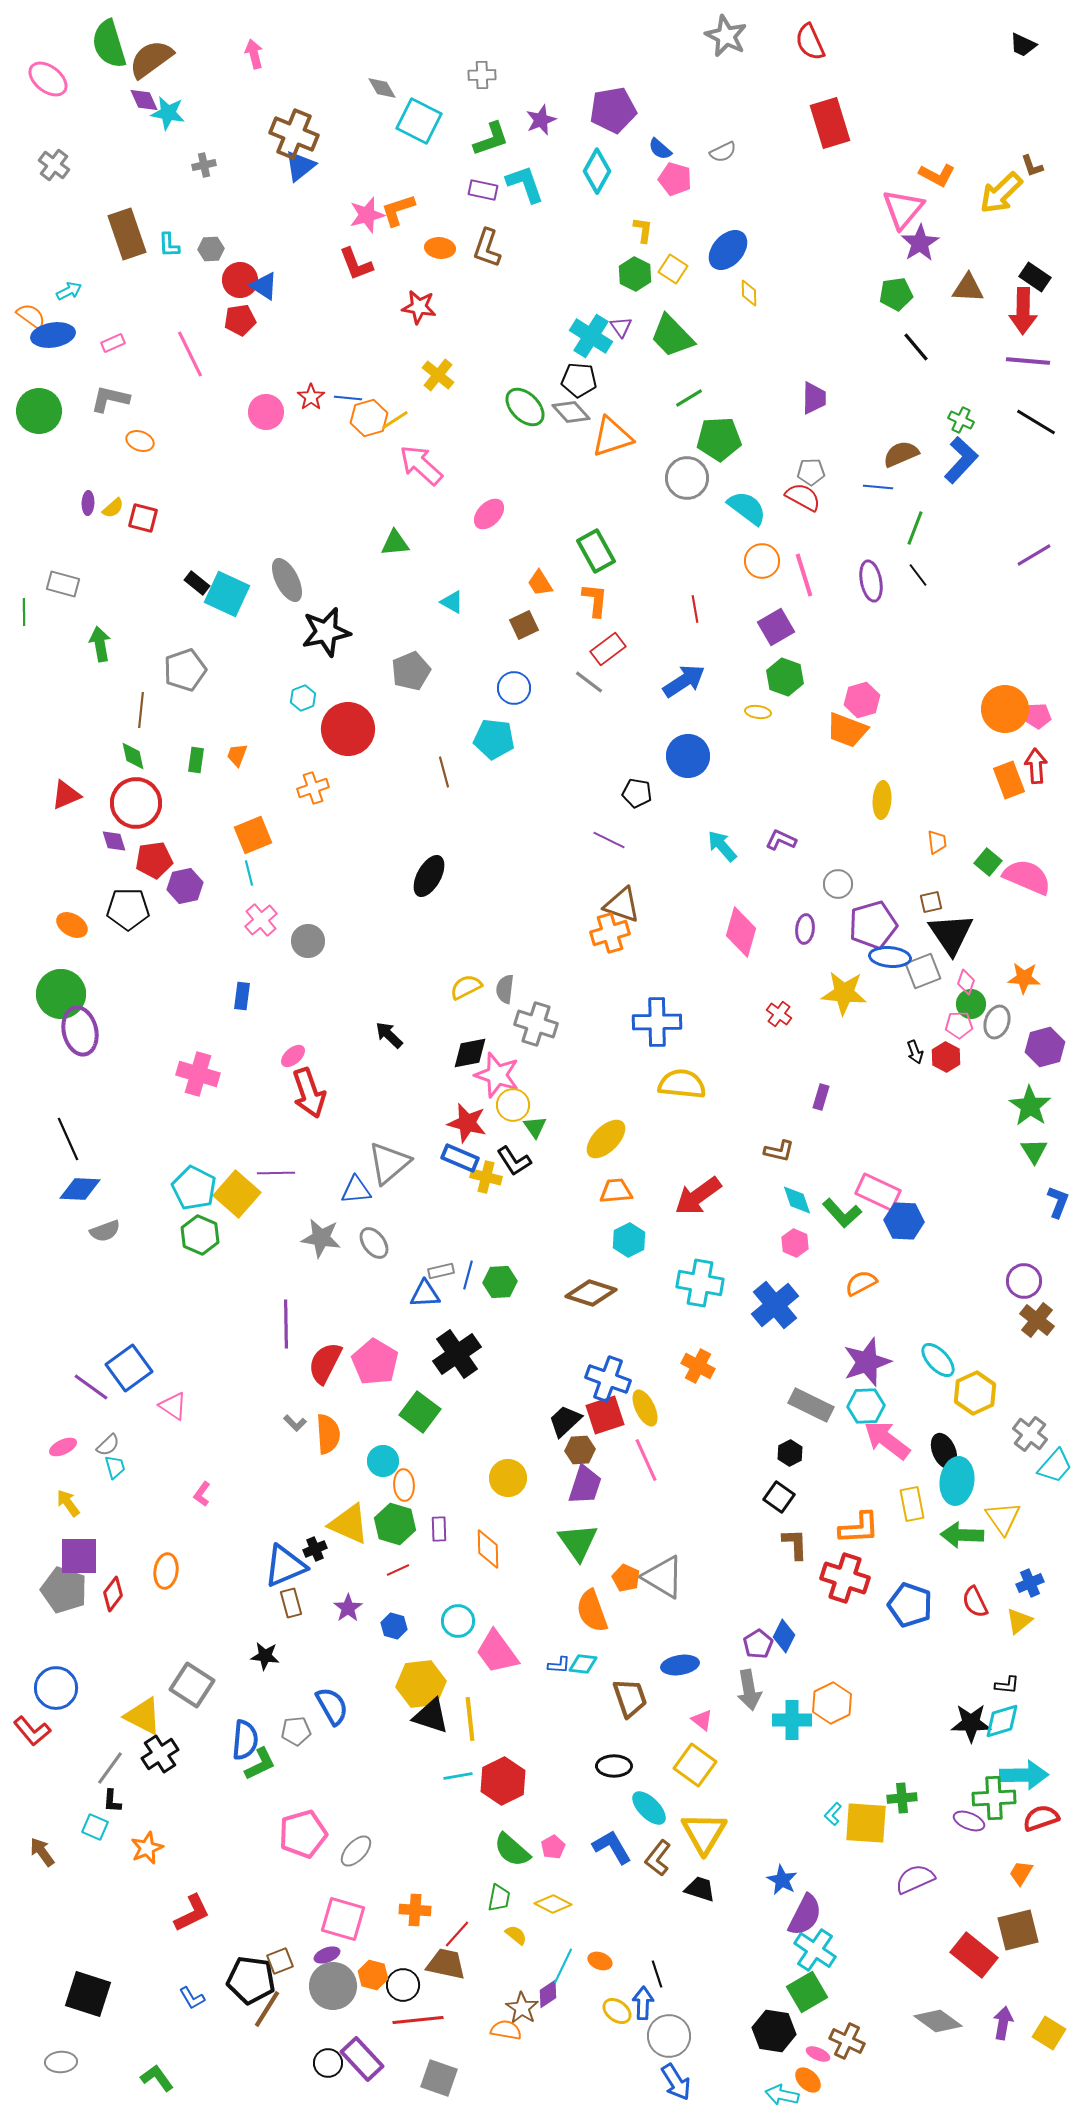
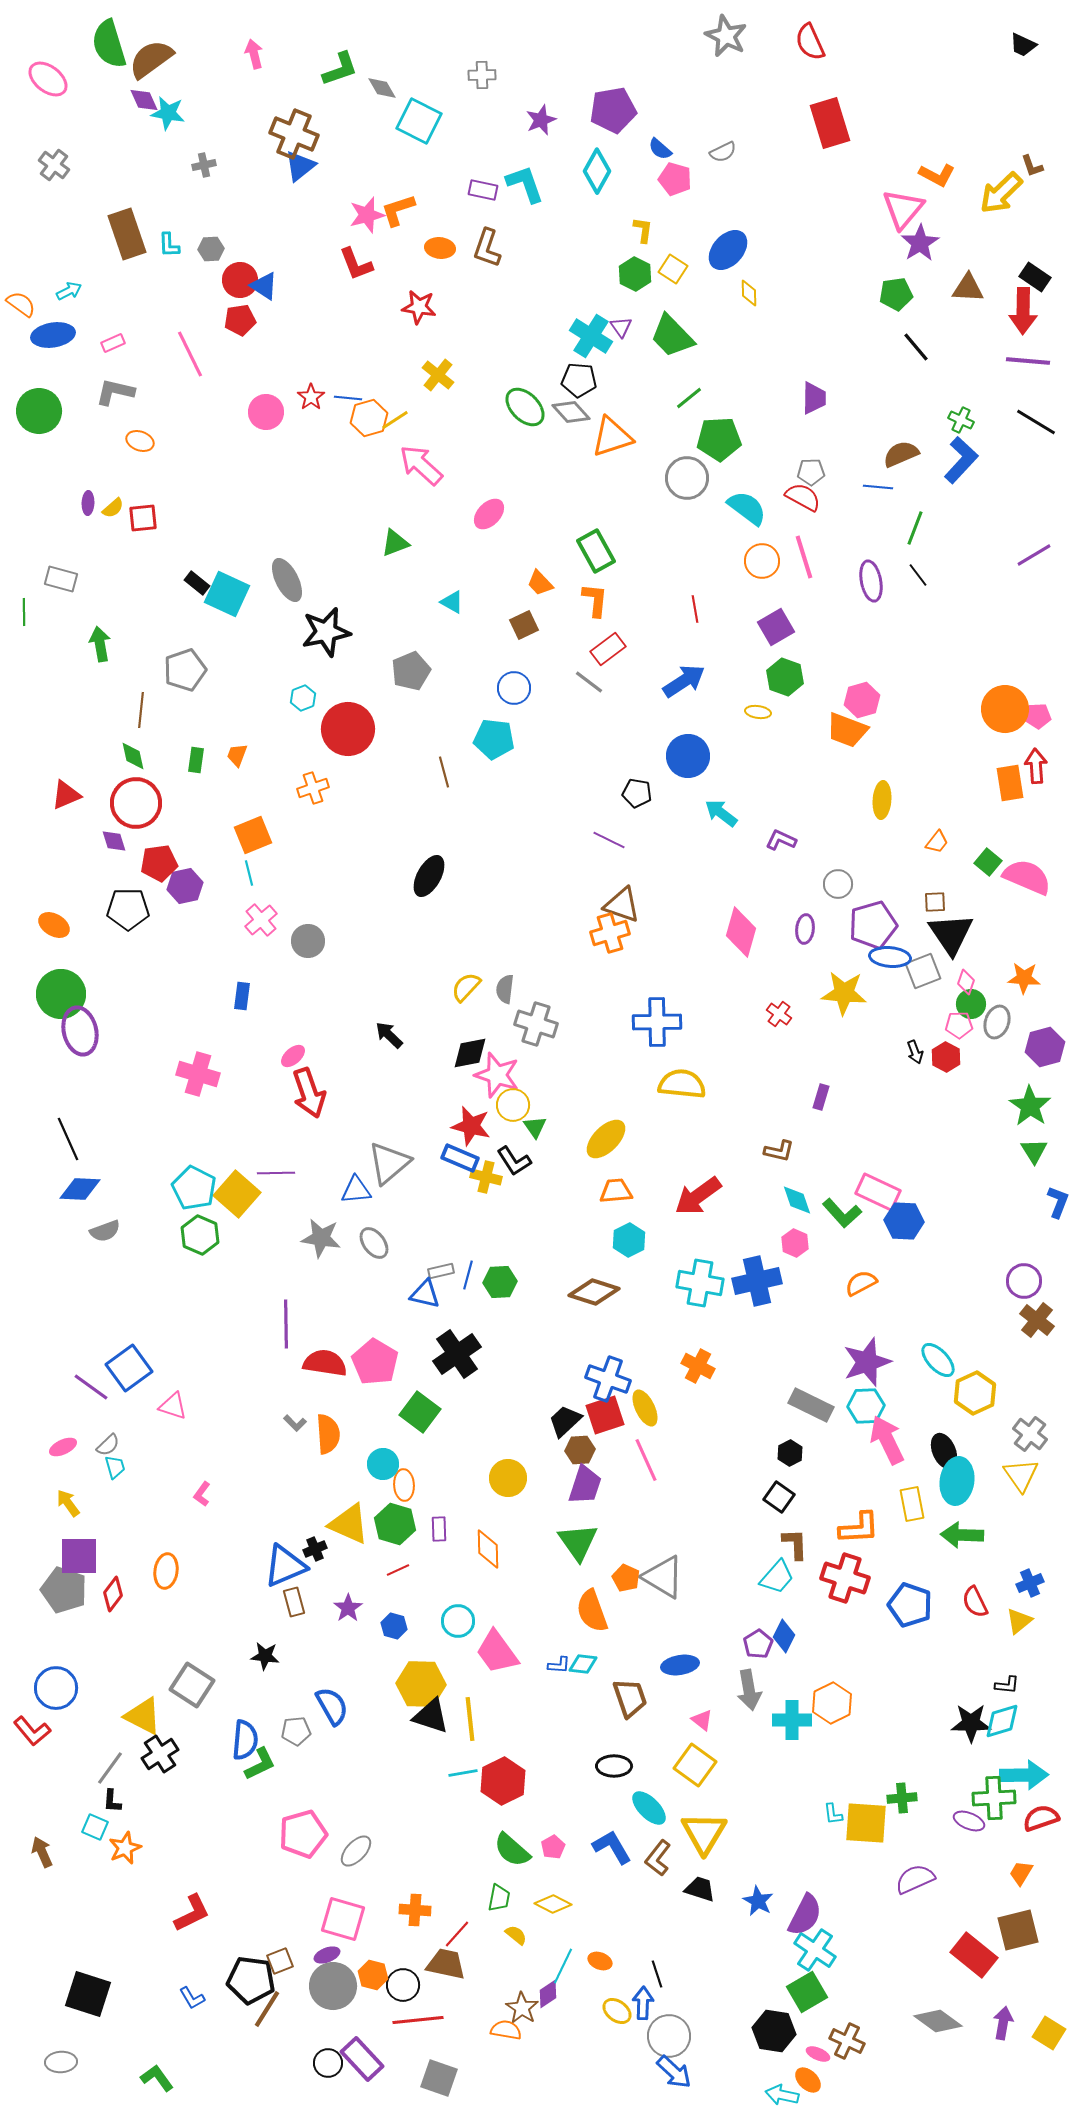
green L-shape at (491, 139): moved 151 px left, 70 px up
orange semicircle at (31, 316): moved 10 px left, 12 px up
green line at (689, 398): rotated 8 degrees counterclockwise
gray L-shape at (110, 399): moved 5 px right, 7 px up
red square at (143, 518): rotated 20 degrees counterclockwise
green triangle at (395, 543): rotated 16 degrees counterclockwise
pink line at (804, 575): moved 18 px up
orange trapezoid at (540, 583): rotated 12 degrees counterclockwise
gray rectangle at (63, 584): moved 2 px left, 5 px up
orange rectangle at (1009, 780): moved 1 px right, 3 px down; rotated 12 degrees clockwise
orange trapezoid at (937, 842): rotated 45 degrees clockwise
cyan arrow at (722, 846): moved 1 px left, 33 px up; rotated 12 degrees counterclockwise
red pentagon at (154, 860): moved 5 px right, 3 px down
brown square at (931, 902): moved 4 px right; rotated 10 degrees clockwise
orange ellipse at (72, 925): moved 18 px left
yellow semicircle at (466, 987): rotated 20 degrees counterclockwise
red star at (467, 1123): moved 4 px right, 3 px down
brown diamond at (591, 1293): moved 3 px right, 1 px up
blue triangle at (425, 1294): rotated 16 degrees clockwise
blue cross at (775, 1305): moved 18 px left, 24 px up; rotated 27 degrees clockwise
red semicircle at (325, 1363): rotated 72 degrees clockwise
pink triangle at (173, 1406): rotated 16 degrees counterclockwise
pink arrow at (887, 1440): rotated 27 degrees clockwise
cyan circle at (383, 1461): moved 3 px down
cyan trapezoid at (1055, 1466): moved 278 px left, 111 px down
yellow triangle at (1003, 1518): moved 18 px right, 43 px up
brown rectangle at (291, 1603): moved 3 px right, 1 px up
yellow hexagon at (421, 1684): rotated 9 degrees clockwise
cyan line at (458, 1776): moved 5 px right, 3 px up
cyan L-shape at (833, 1814): rotated 50 degrees counterclockwise
orange star at (147, 1848): moved 22 px left
brown arrow at (42, 1852): rotated 12 degrees clockwise
blue star at (782, 1880): moved 24 px left, 21 px down
blue arrow at (676, 2082): moved 2 px left, 10 px up; rotated 15 degrees counterclockwise
